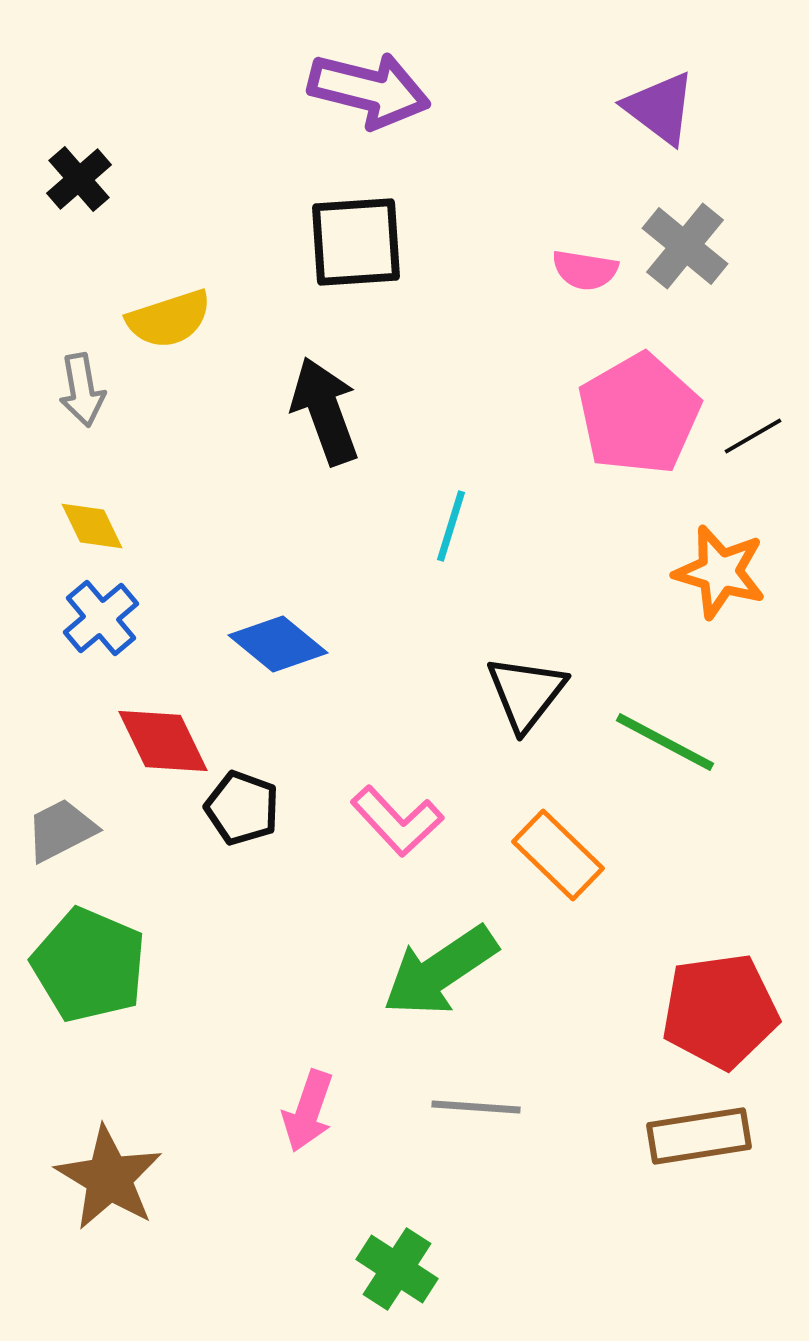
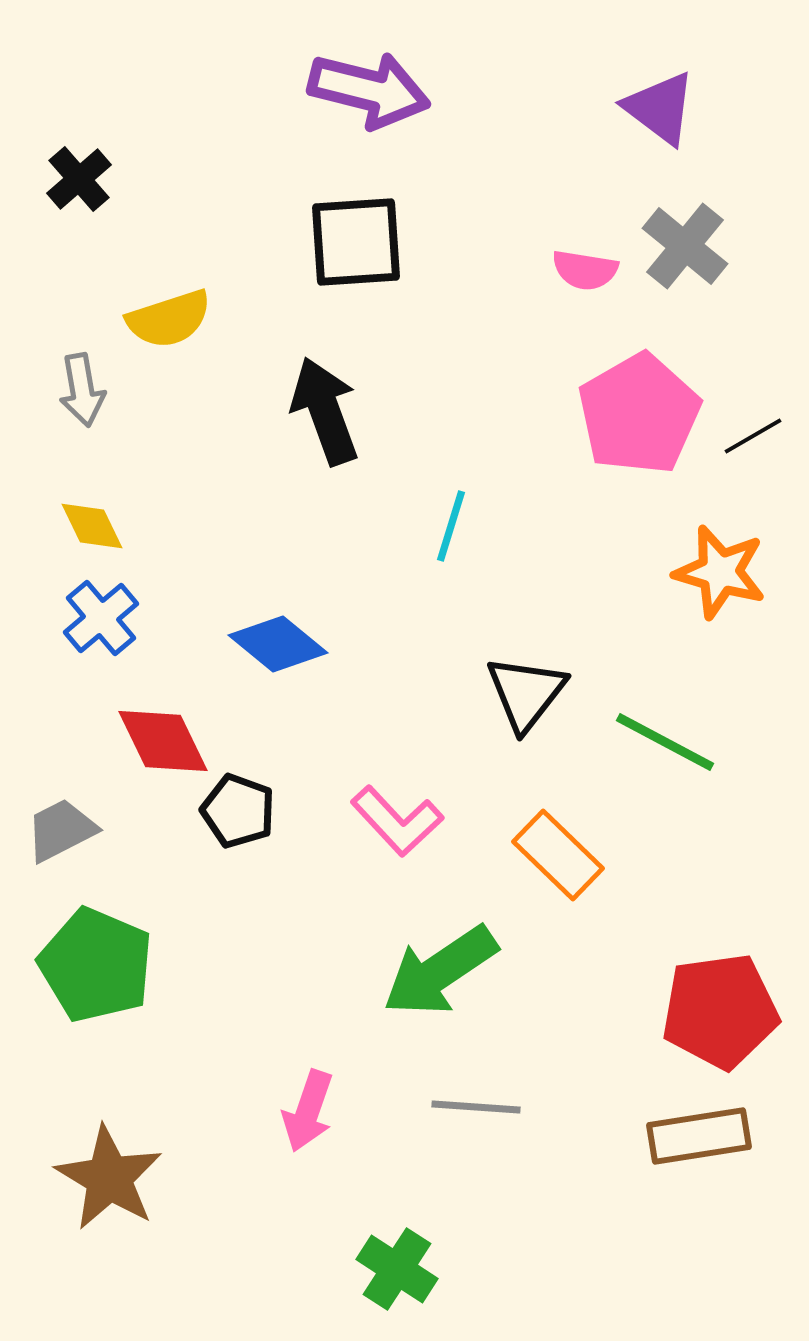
black pentagon: moved 4 px left, 3 px down
green pentagon: moved 7 px right
